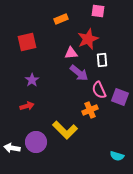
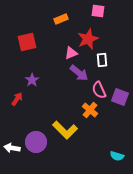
pink triangle: rotated 16 degrees counterclockwise
red arrow: moved 10 px left, 7 px up; rotated 40 degrees counterclockwise
orange cross: rotated 28 degrees counterclockwise
